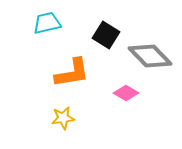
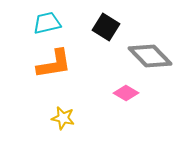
black square: moved 8 px up
orange L-shape: moved 18 px left, 9 px up
yellow star: rotated 20 degrees clockwise
